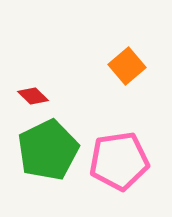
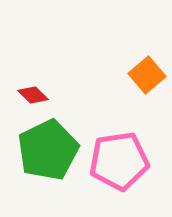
orange square: moved 20 px right, 9 px down
red diamond: moved 1 px up
